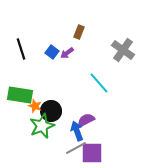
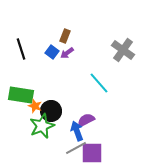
brown rectangle: moved 14 px left, 4 px down
green rectangle: moved 1 px right
